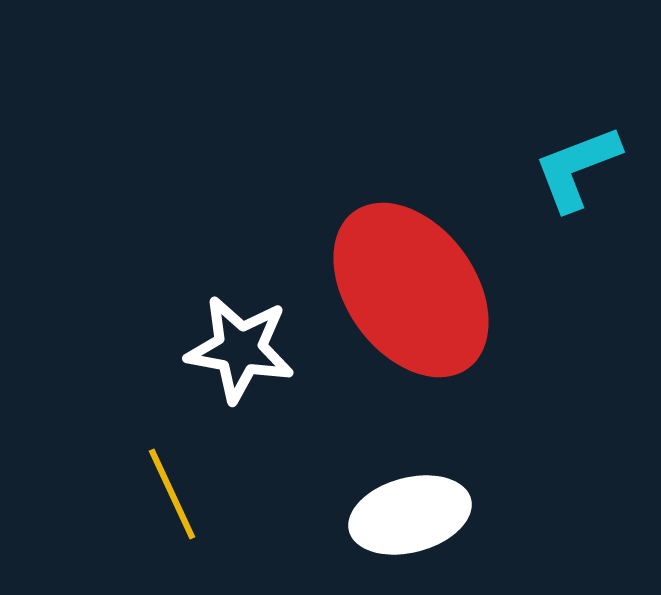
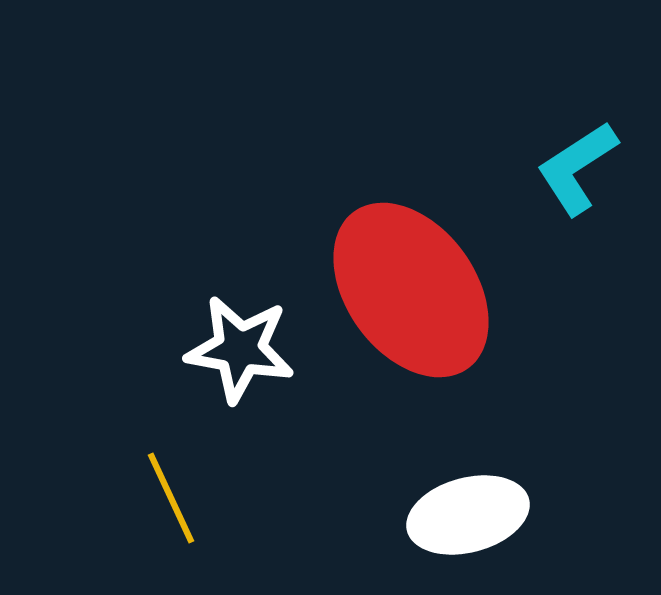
cyan L-shape: rotated 12 degrees counterclockwise
yellow line: moved 1 px left, 4 px down
white ellipse: moved 58 px right
